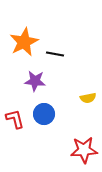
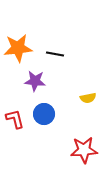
orange star: moved 6 px left, 6 px down; rotated 20 degrees clockwise
